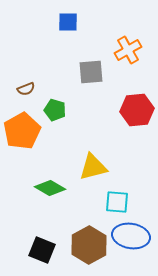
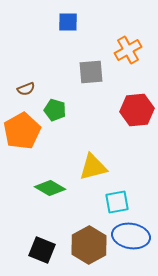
cyan square: rotated 15 degrees counterclockwise
